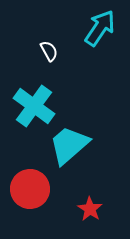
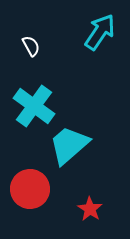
cyan arrow: moved 4 px down
white semicircle: moved 18 px left, 5 px up
